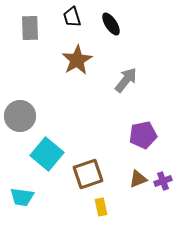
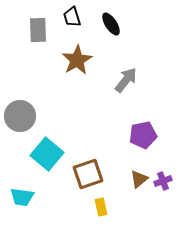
gray rectangle: moved 8 px right, 2 px down
brown triangle: moved 1 px right; rotated 18 degrees counterclockwise
